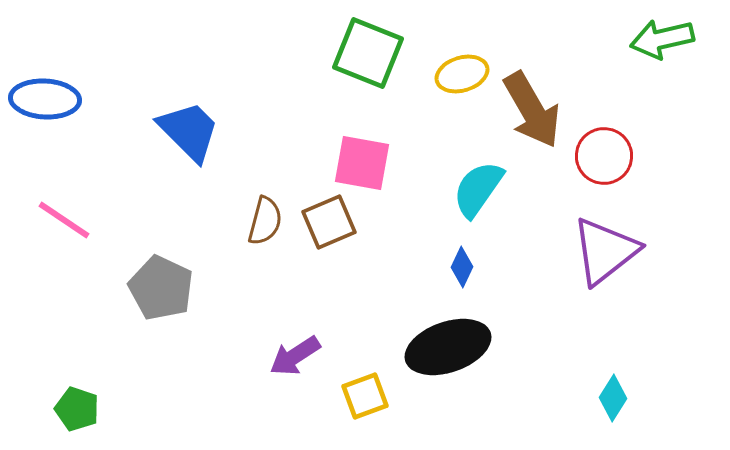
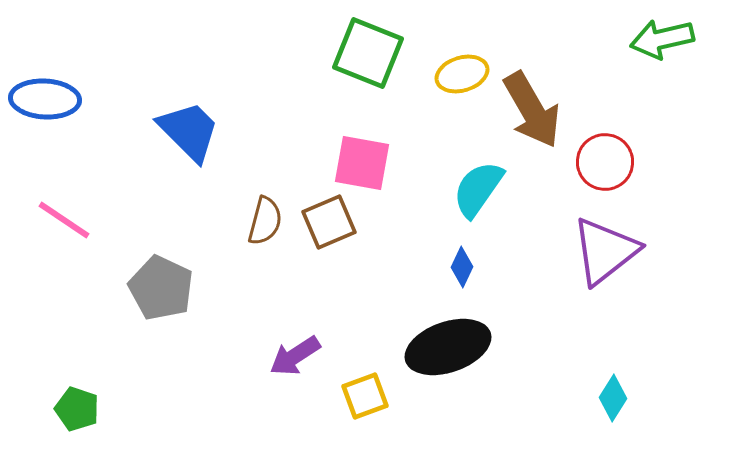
red circle: moved 1 px right, 6 px down
